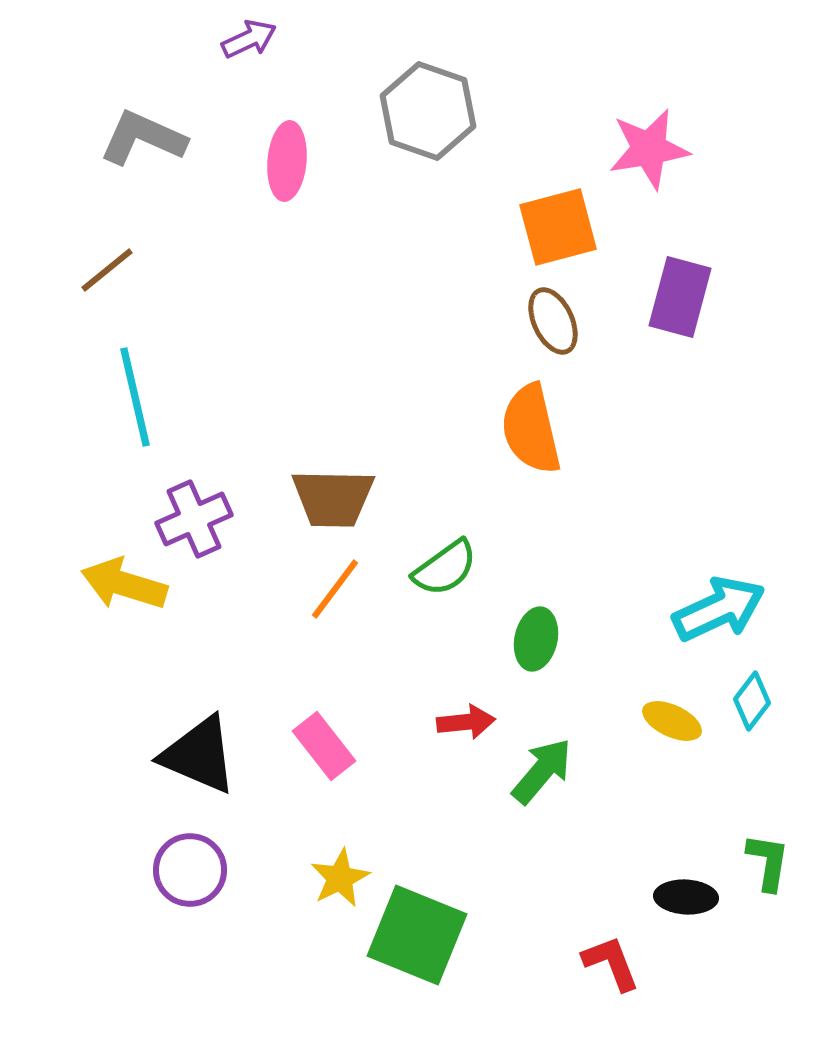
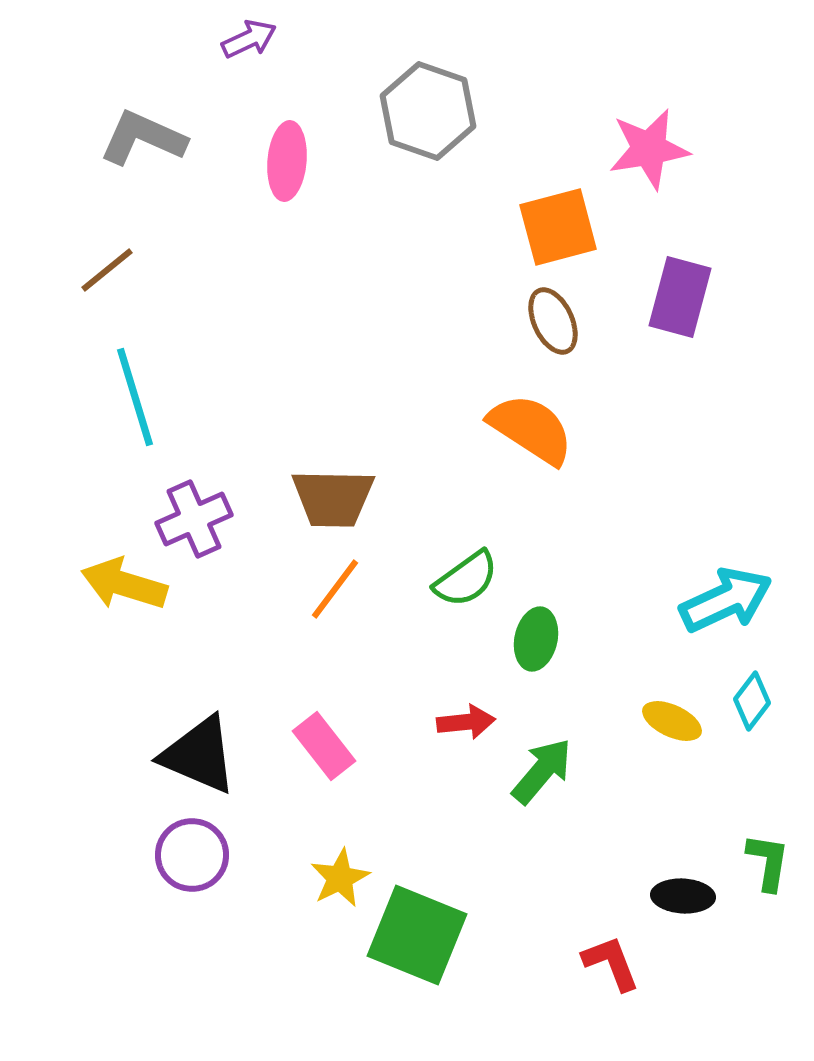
cyan line: rotated 4 degrees counterclockwise
orange semicircle: rotated 136 degrees clockwise
green semicircle: moved 21 px right, 11 px down
cyan arrow: moved 7 px right, 9 px up
purple circle: moved 2 px right, 15 px up
black ellipse: moved 3 px left, 1 px up
